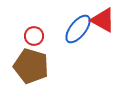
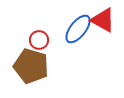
red circle: moved 5 px right, 4 px down
